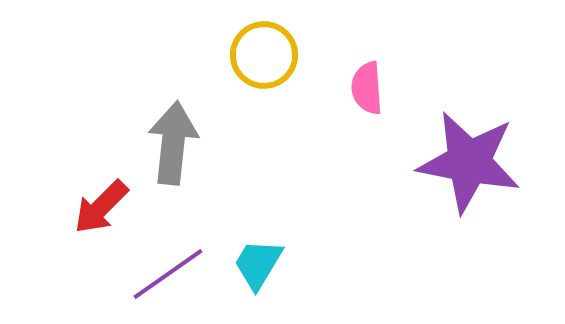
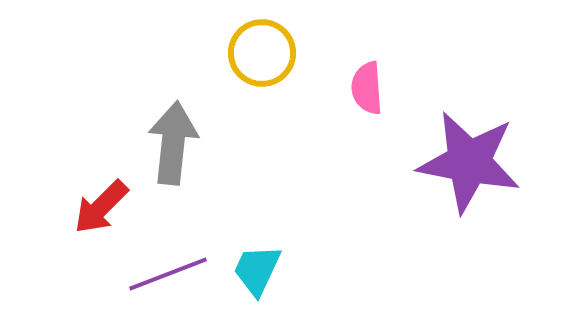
yellow circle: moved 2 px left, 2 px up
cyan trapezoid: moved 1 px left, 6 px down; rotated 6 degrees counterclockwise
purple line: rotated 14 degrees clockwise
